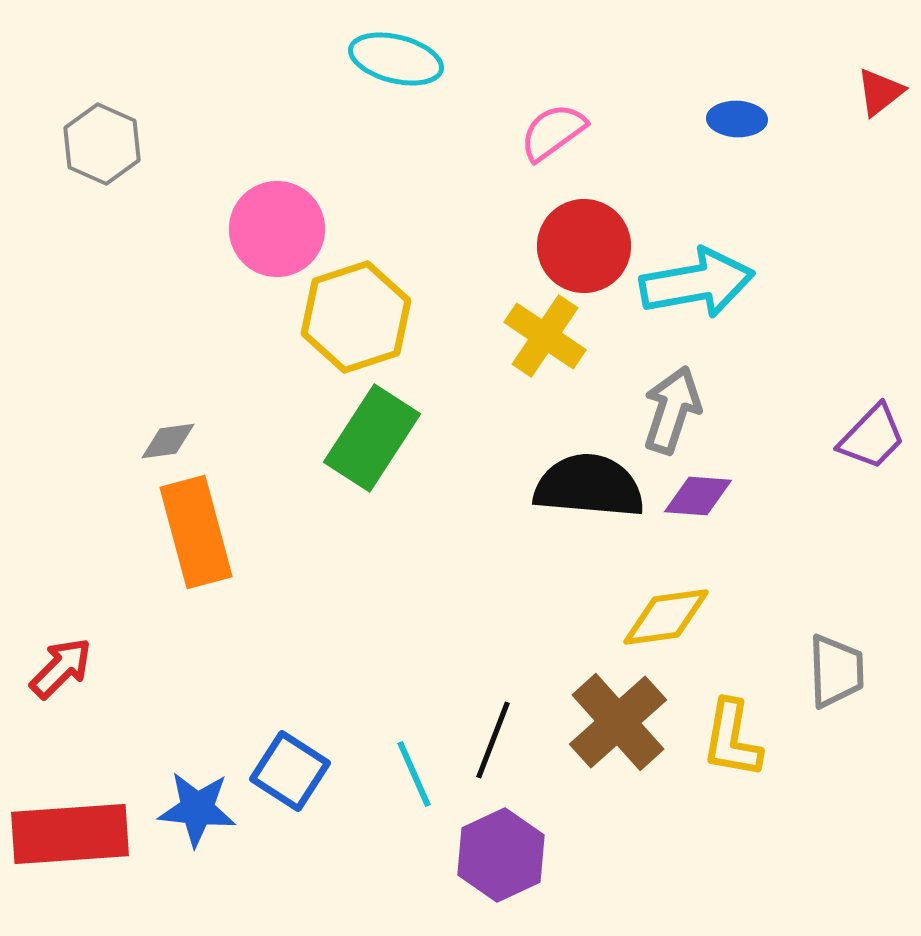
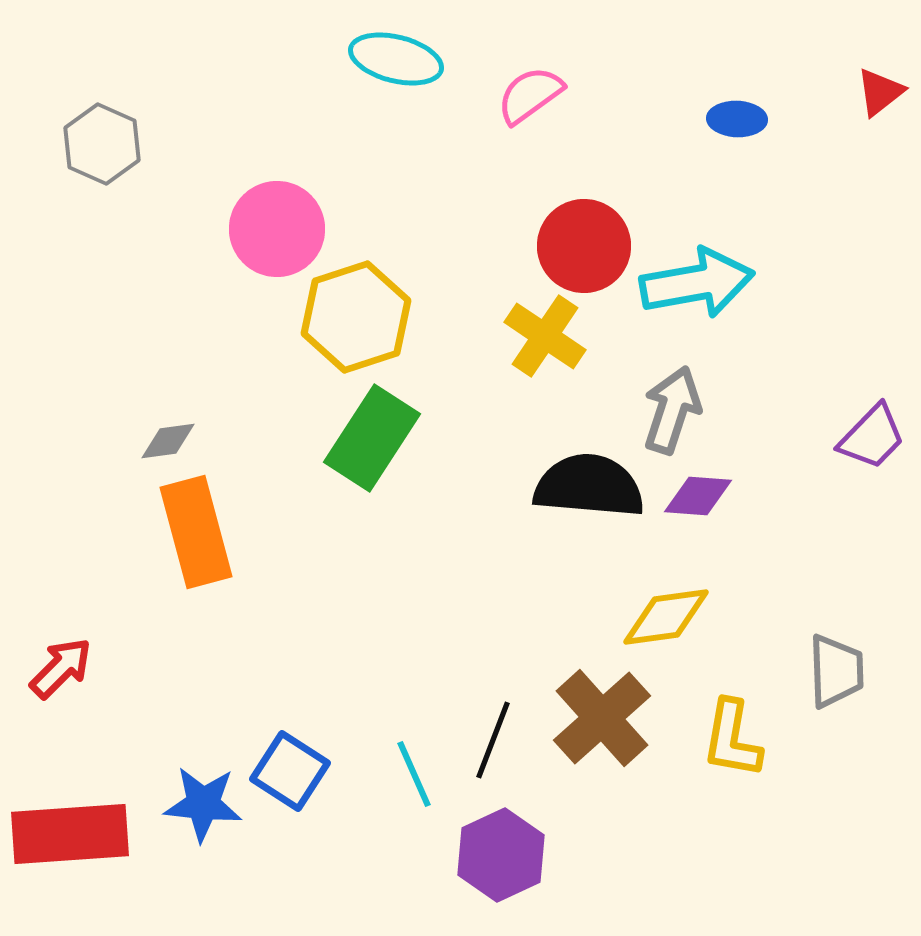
pink semicircle: moved 23 px left, 37 px up
brown cross: moved 16 px left, 4 px up
blue star: moved 6 px right, 5 px up
